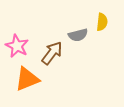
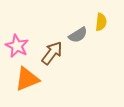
yellow semicircle: moved 1 px left
gray semicircle: rotated 18 degrees counterclockwise
